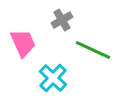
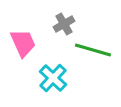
gray cross: moved 2 px right, 4 px down
green line: rotated 9 degrees counterclockwise
